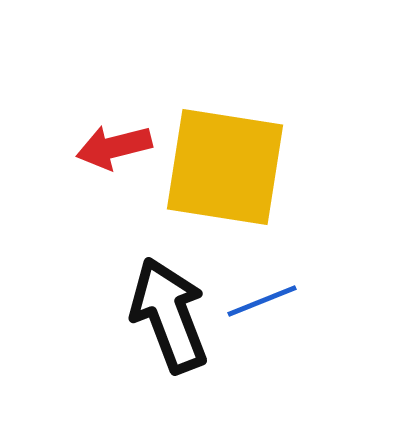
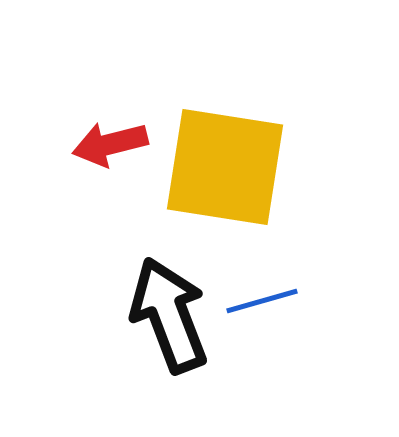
red arrow: moved 4 px left, 3 px up
blue line: rotated 6 degrees clockwise
